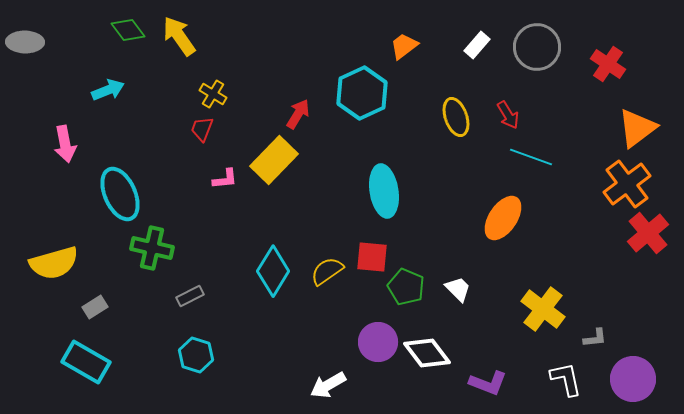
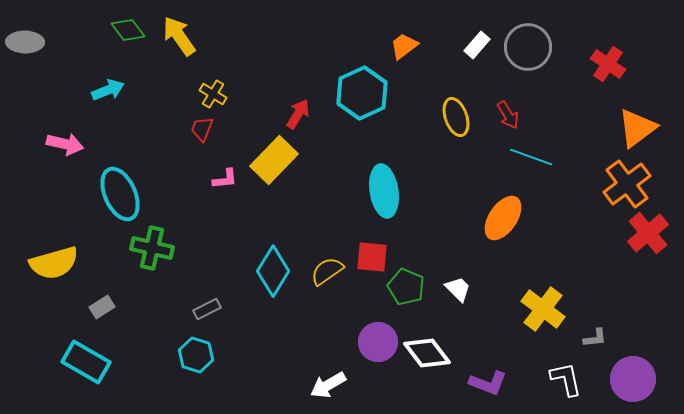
gray circle at (537, 47): moved 9 px left
pink arrow at (65, 144): rotated 66 degrees counterclockwise
gray rectangle at (190, 296): moved 17 px right, 13 px down
gray rectangle at (95, 307): moved 7 px right
